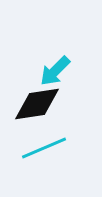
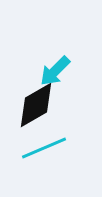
black diamond: moved 1 px left, 1 px down; rotated 21 degrees counterclockwise
